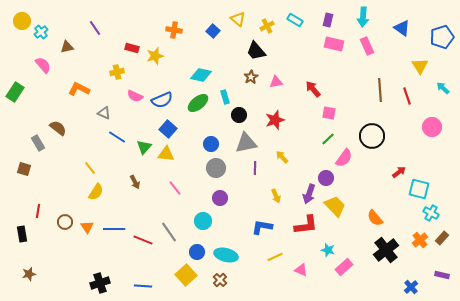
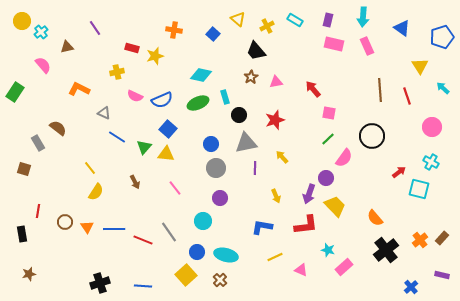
blue square at (213, 31): moved 3 px down
green ellipse at (198, 103): rotated 15 degrees clockwise
cyan cross at (431, 213): moved 51 px up
